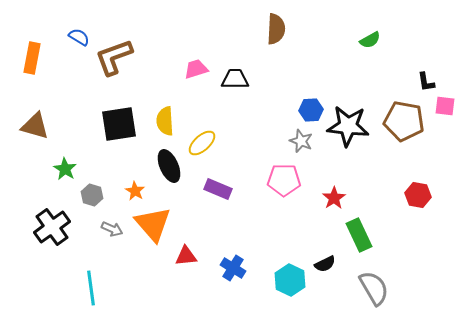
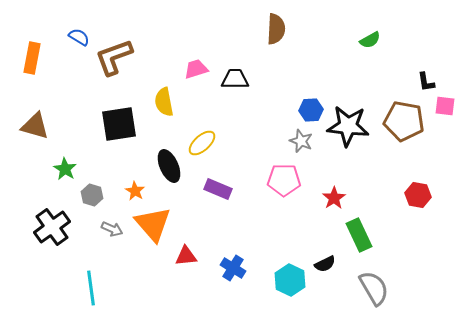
yellow semicircle: moved 1 px left, 19 px up; rotated 8 degrees counterclockwise
